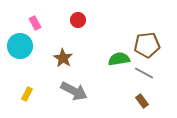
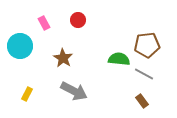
pink rectangle: moved 9 px right
green semicircle: rotated 15 degrees clockwise
gray line: moved 1 px down
